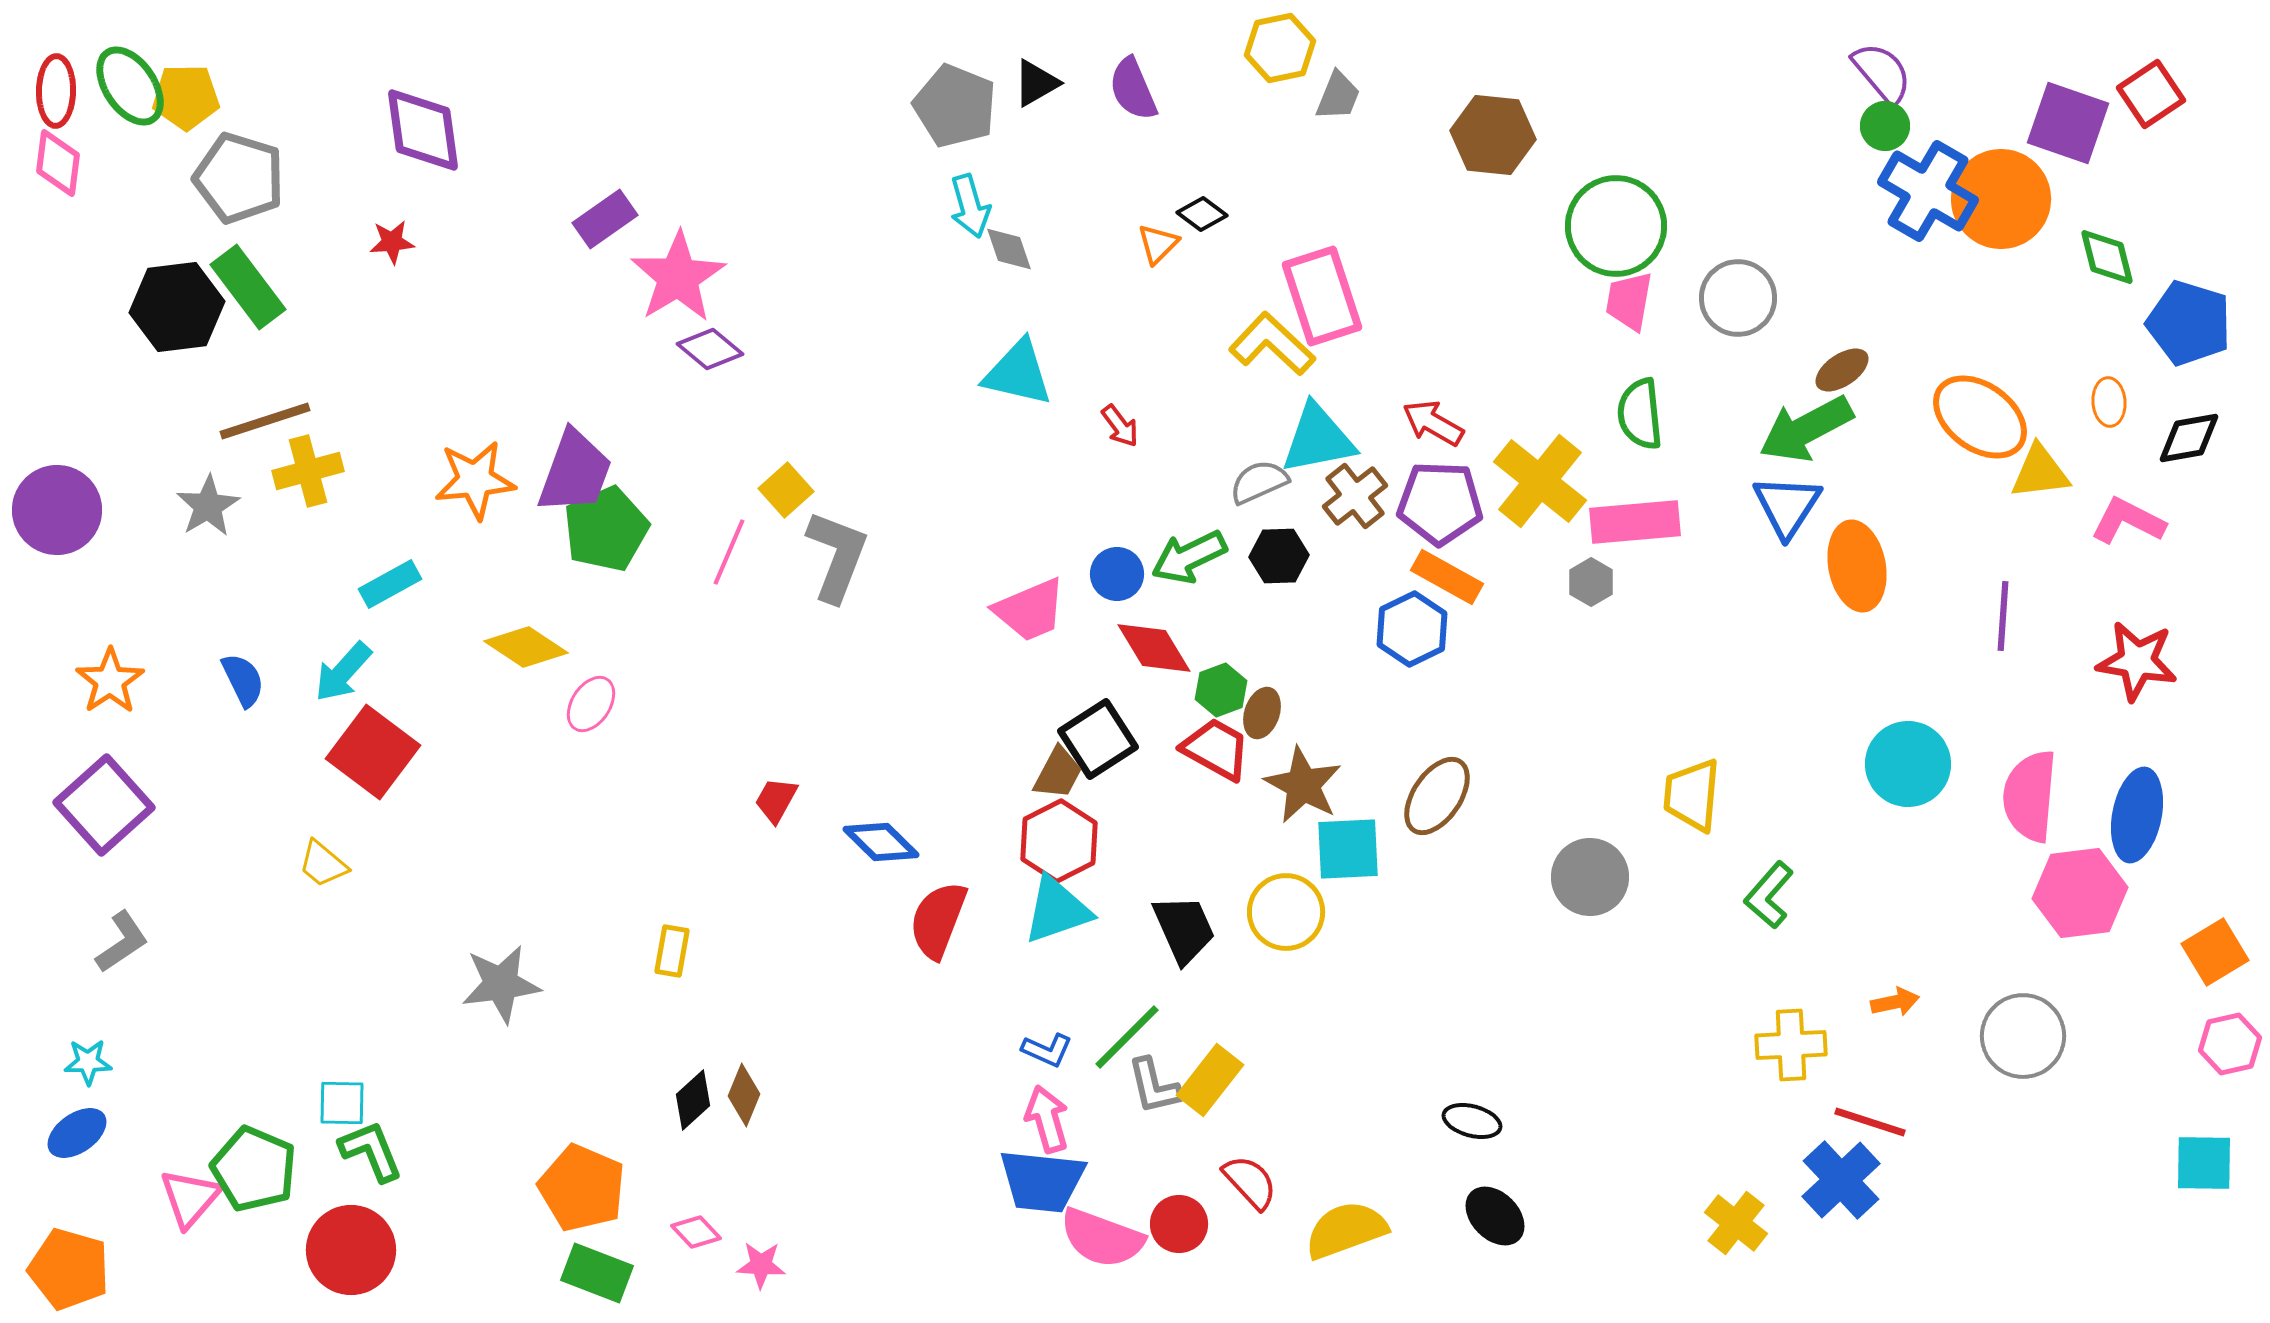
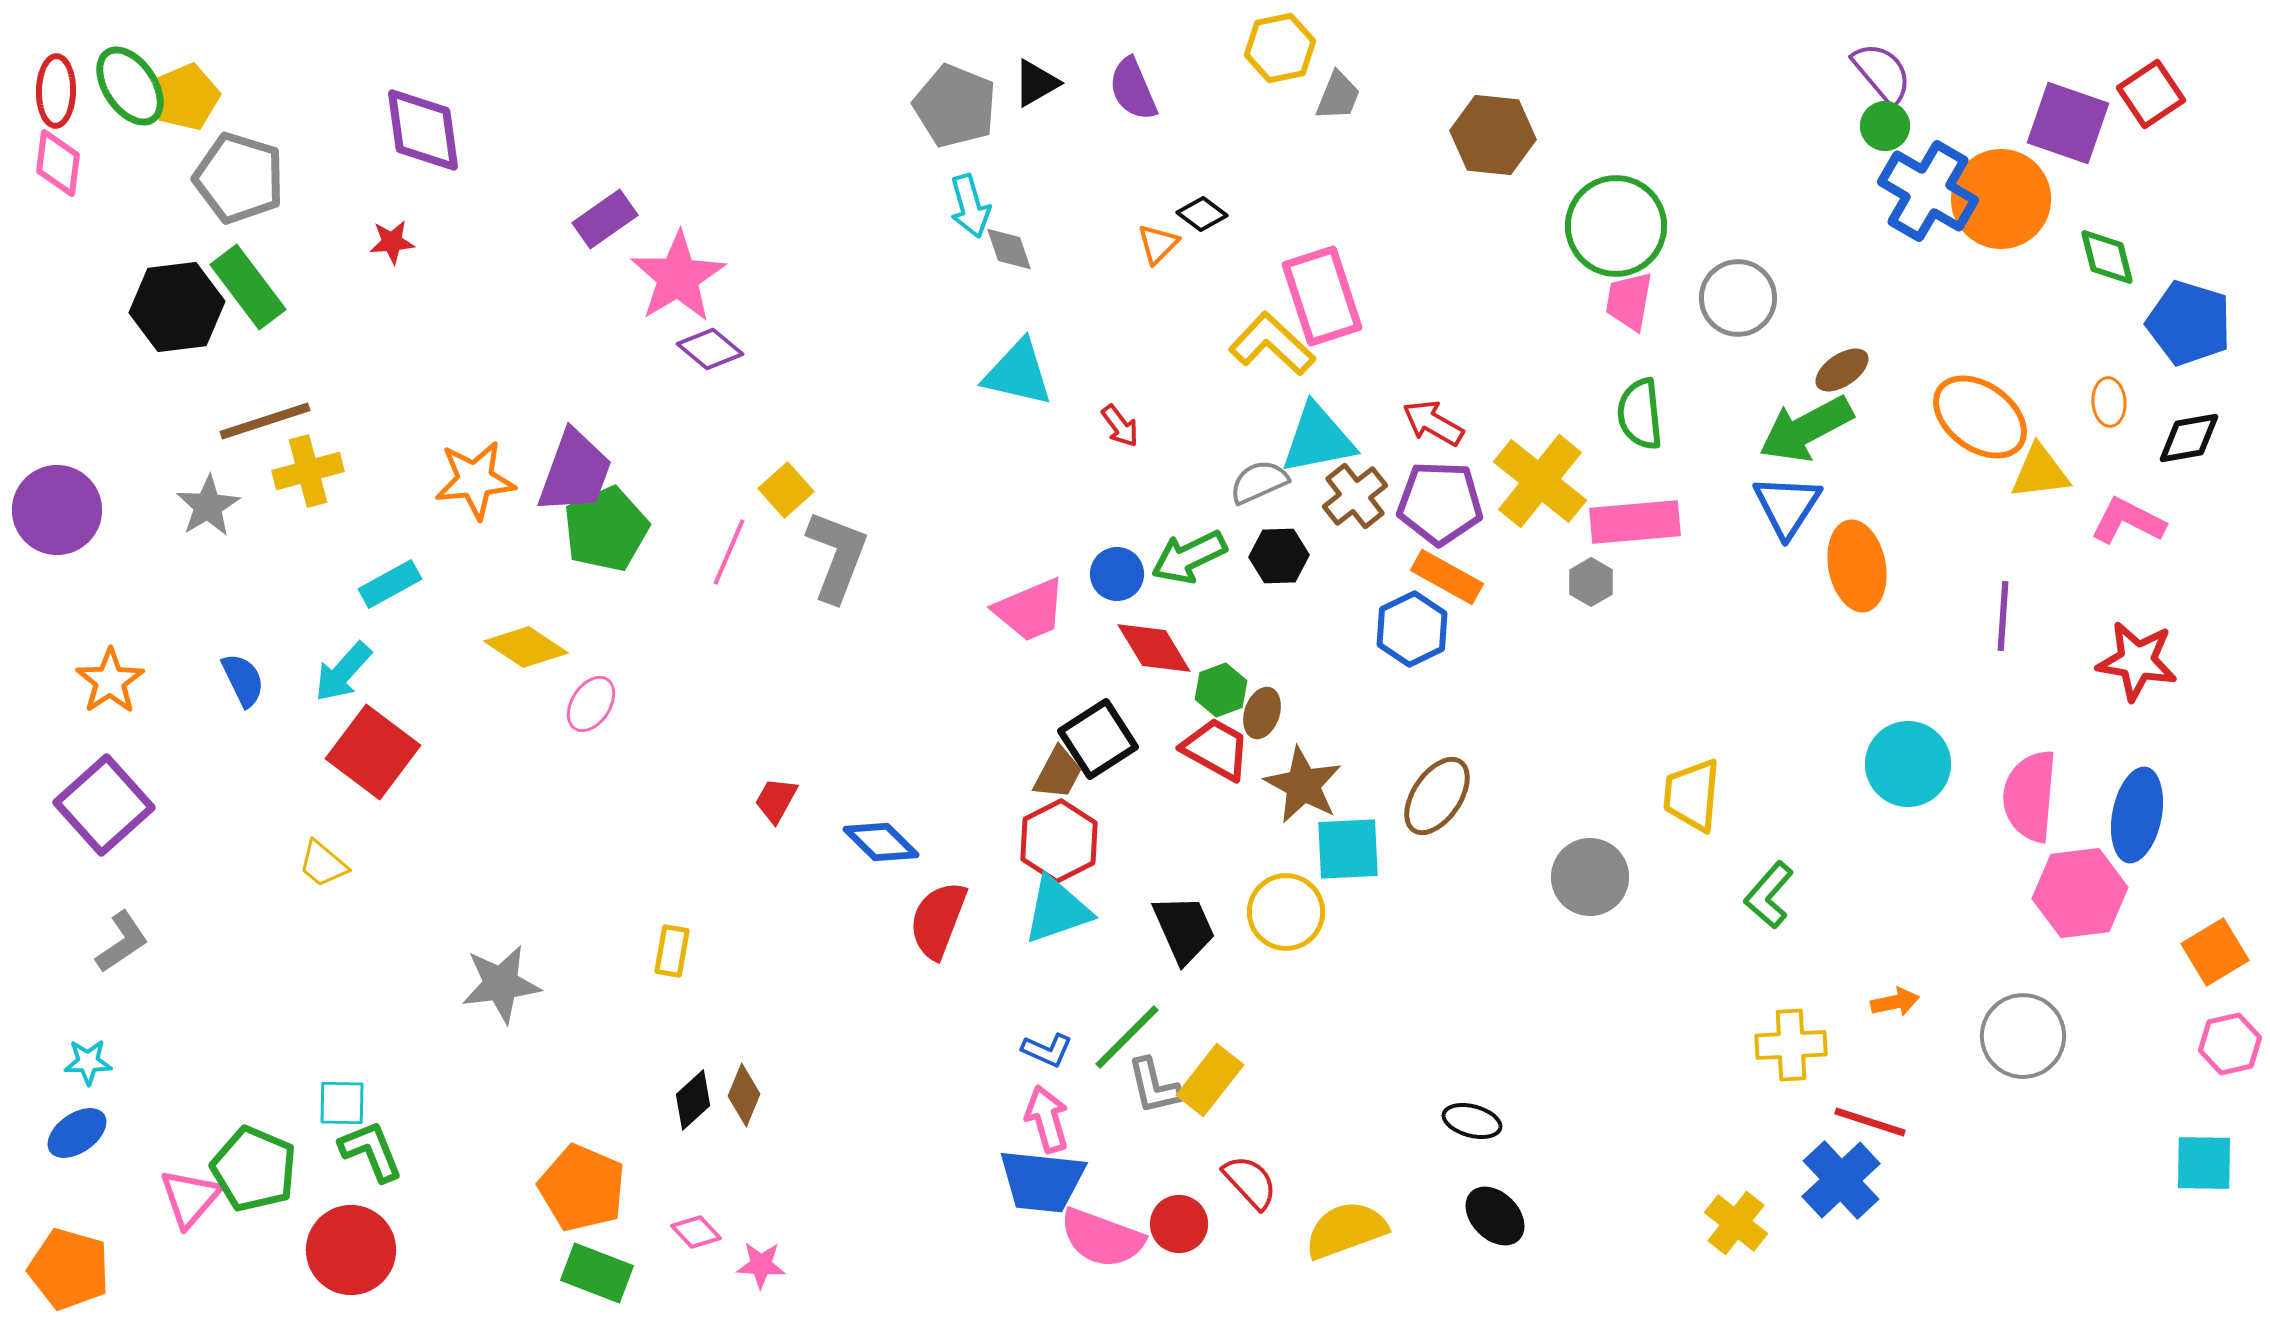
yellow pentagon at (186, 97): rotated 22 degrees counterclockwise
